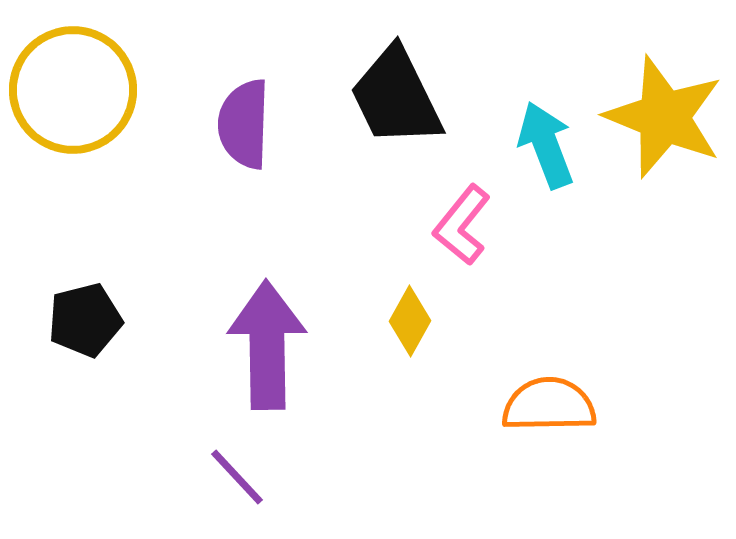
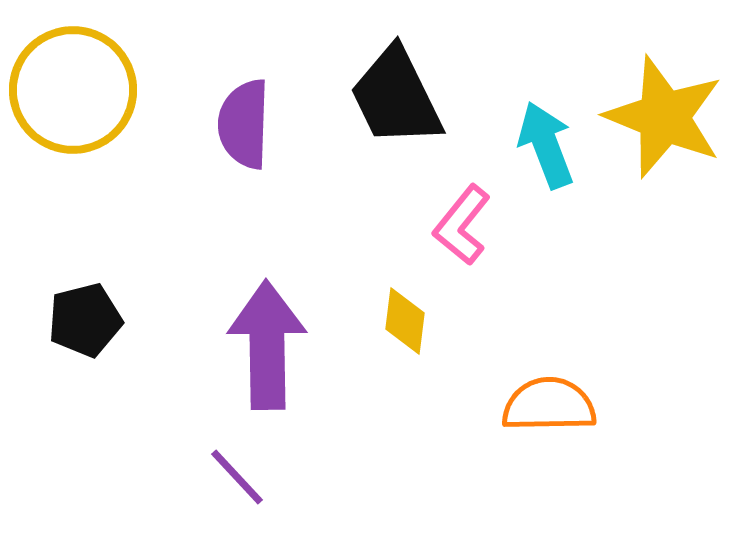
yellow diamond: moved 5 px left; rotated 22 degrees counterclockwise
